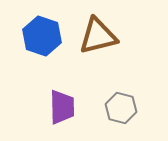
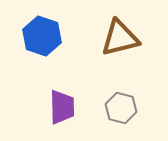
brown triangle: moved 22 px right, 2 px down
